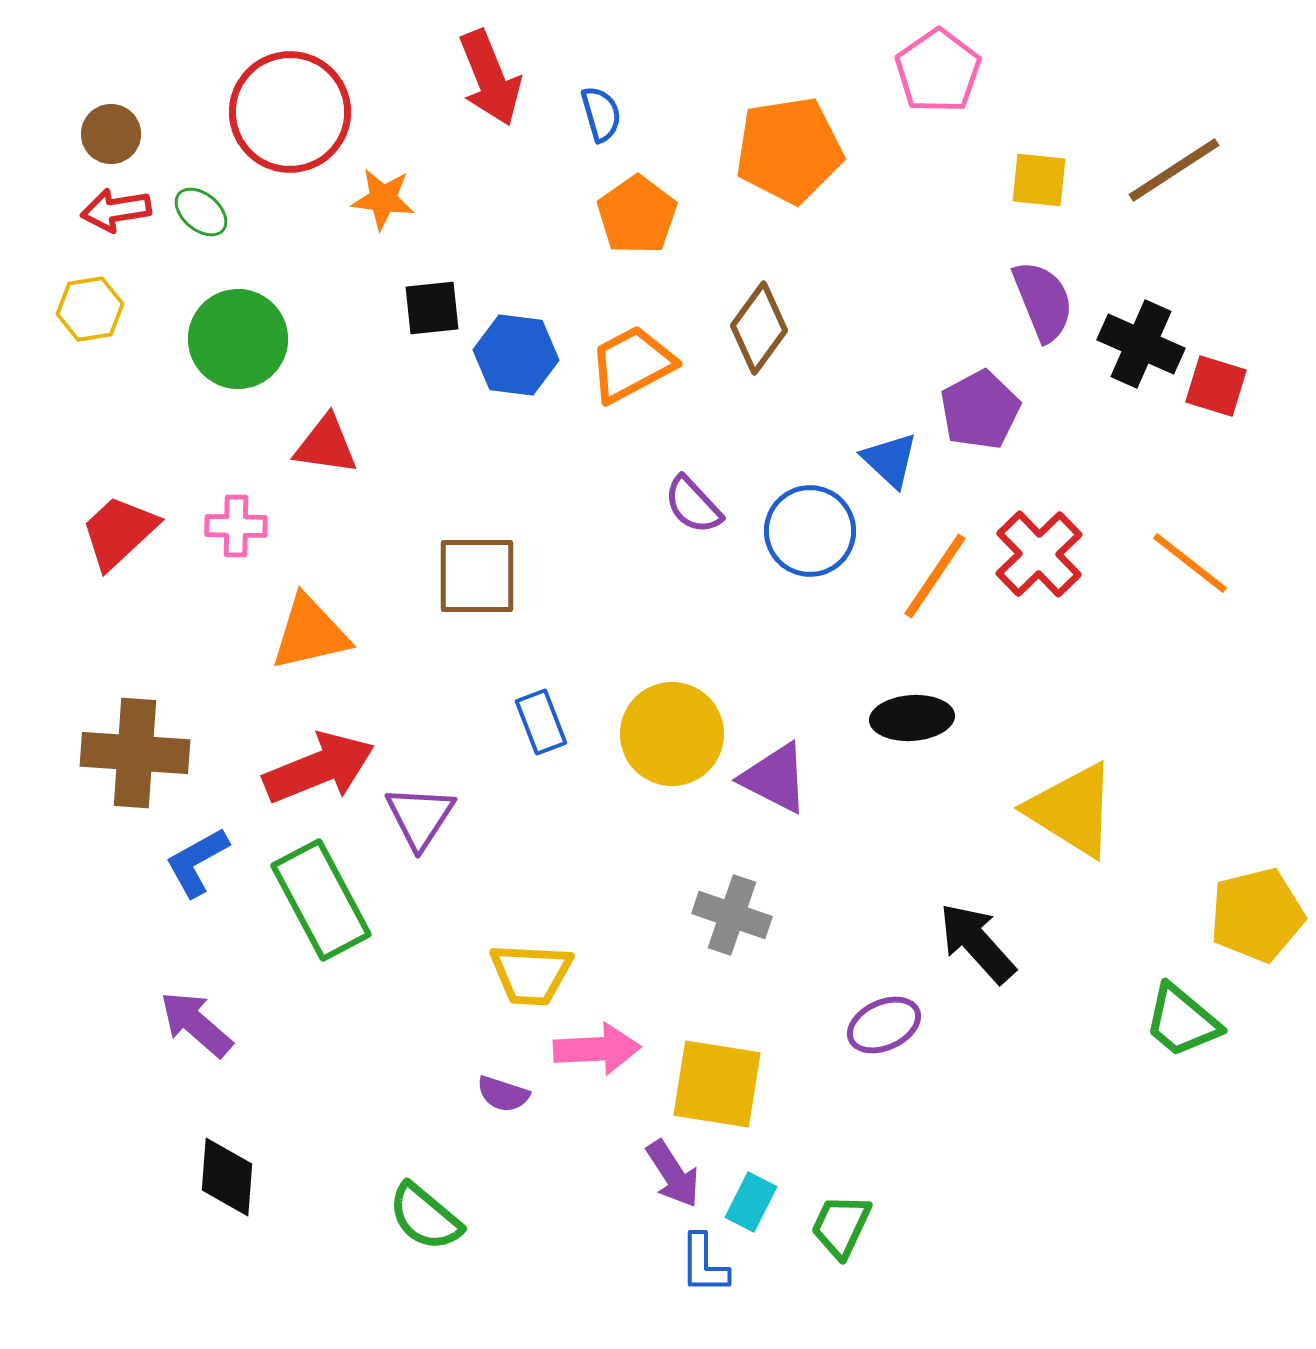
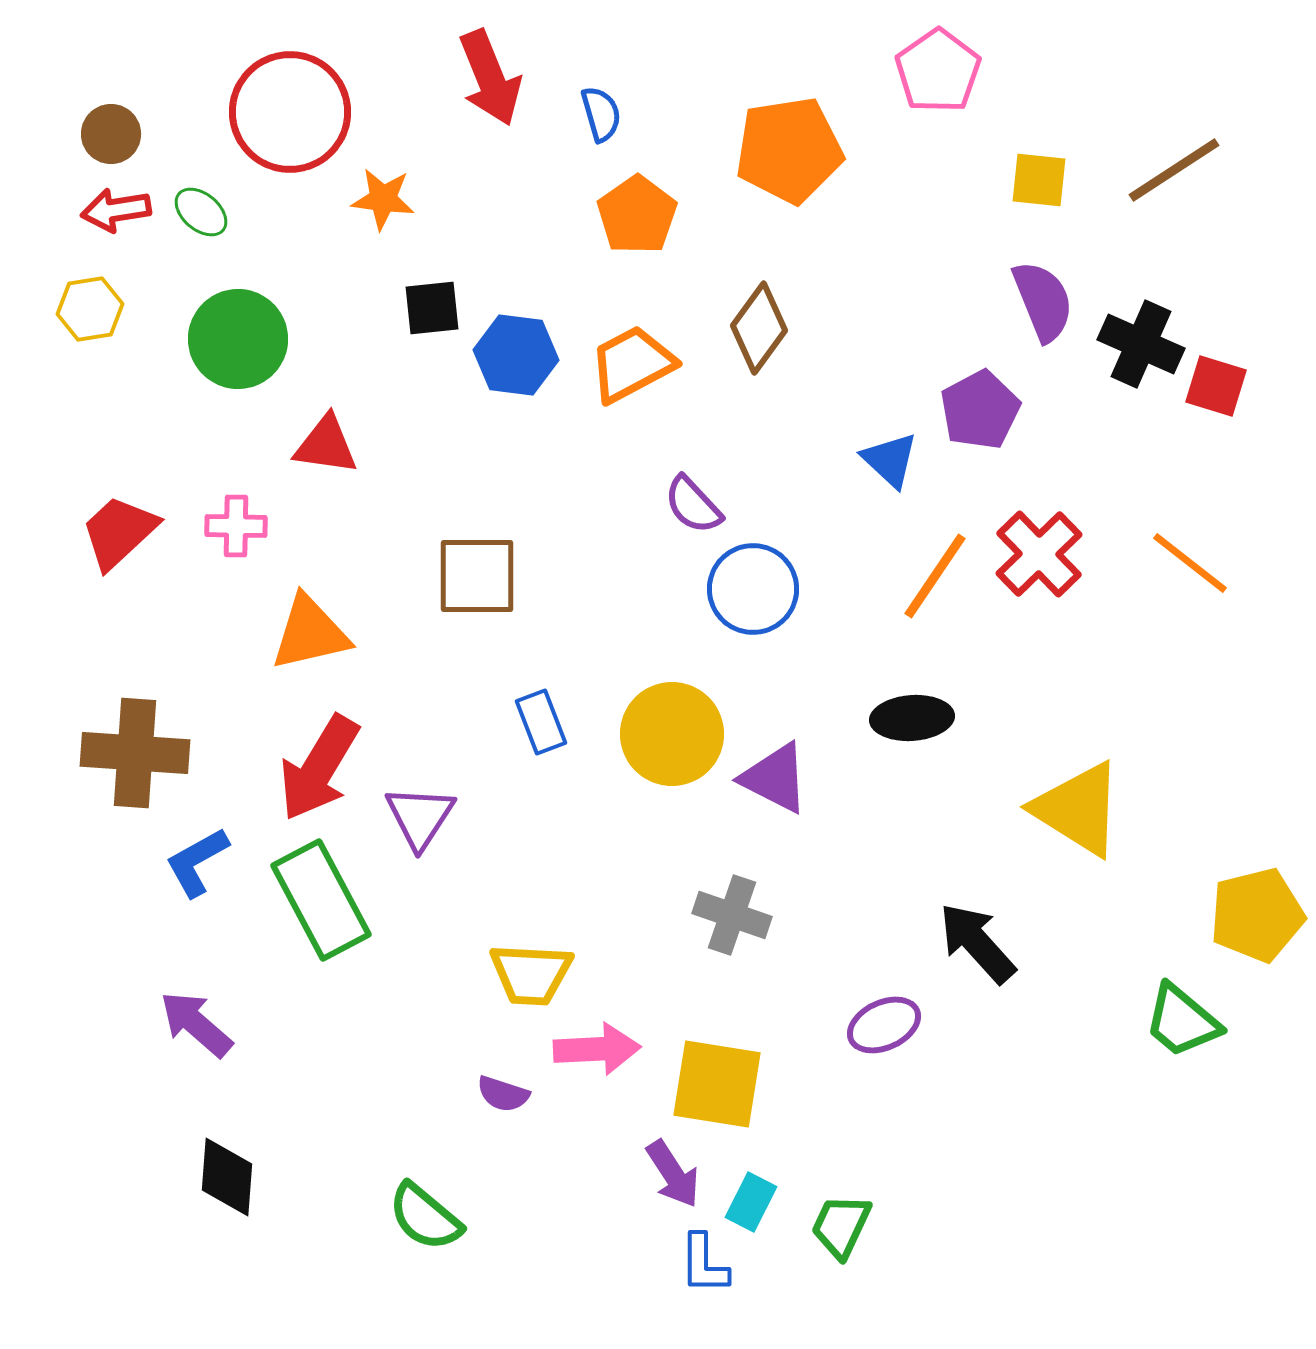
blue circle at (810, 531): moved 57 px left, 58 px down
red arrow at (319, 768): rotated 143 degrees clockwise
yellow triangle at (1072, 810): moved 6 px right, 1 px up
